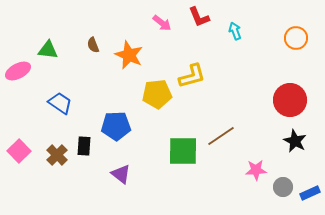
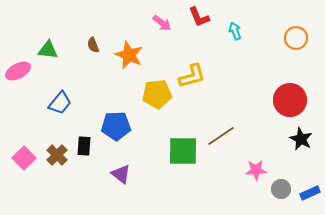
blue trapezoid: rotated 95 degrees clockwise
black star: moved 6 px right, 2 px up
pink square: moved 5 px right, 7 px down
gray circle: moved 2 px left, 2 px down
